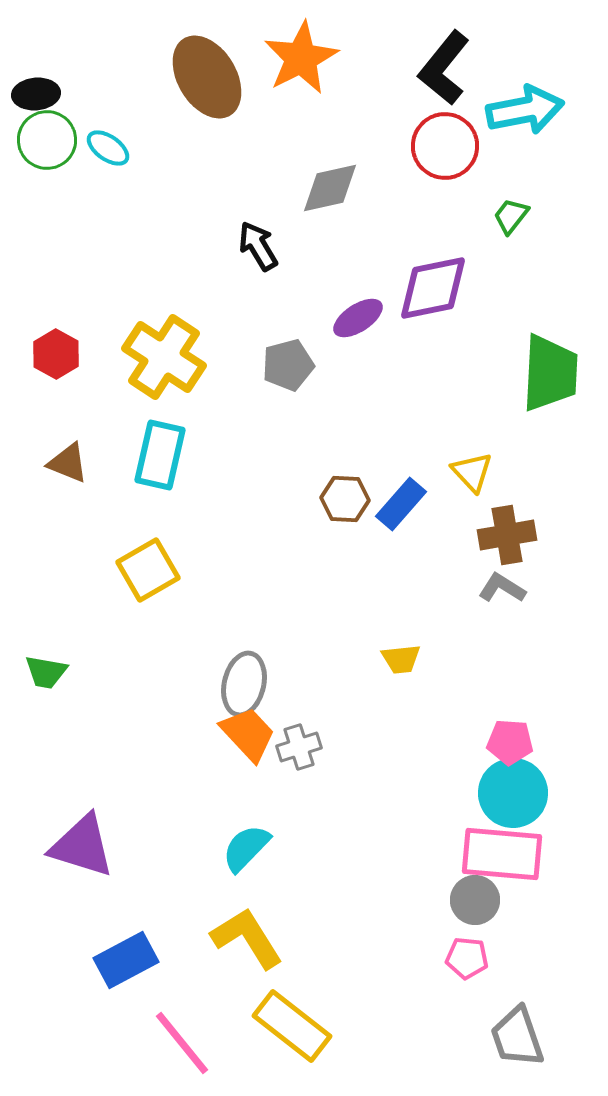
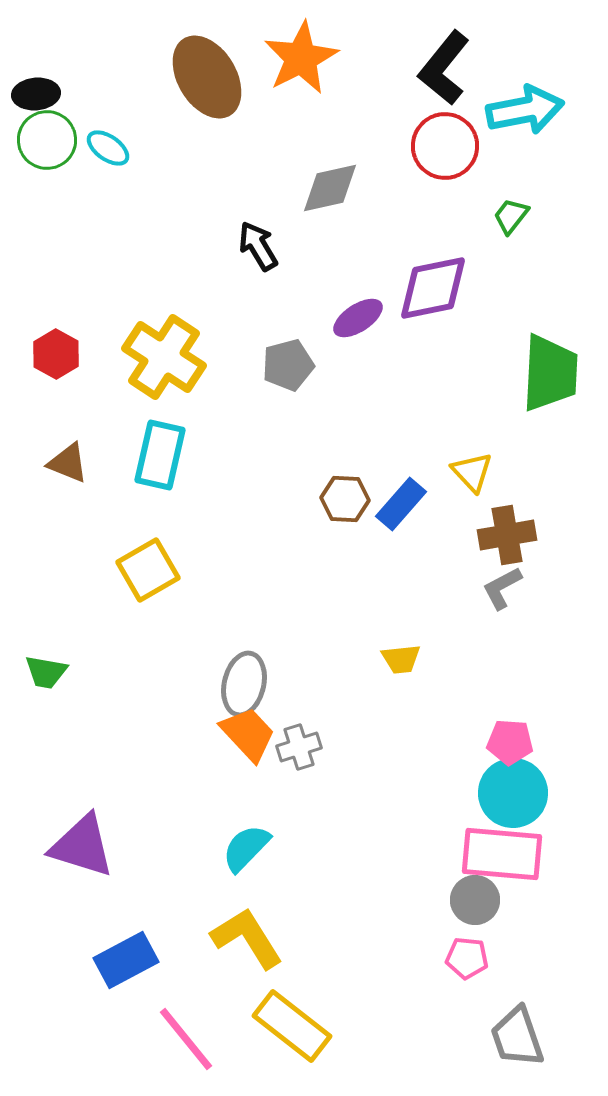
gray L-shape at (502, 588): rotated 60 degrees counterclockwise
pink line at (182, 1043): moved 4 px right, 4 px up
